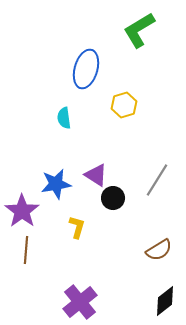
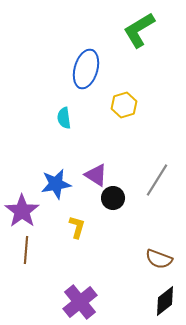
brown semicircle: moved 9 px down; rotated 52 degrees clockwise
